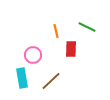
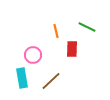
red rectangle: moved 1 px right
